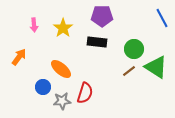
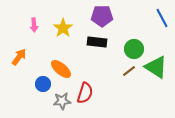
blue circle: moved 3 px up
